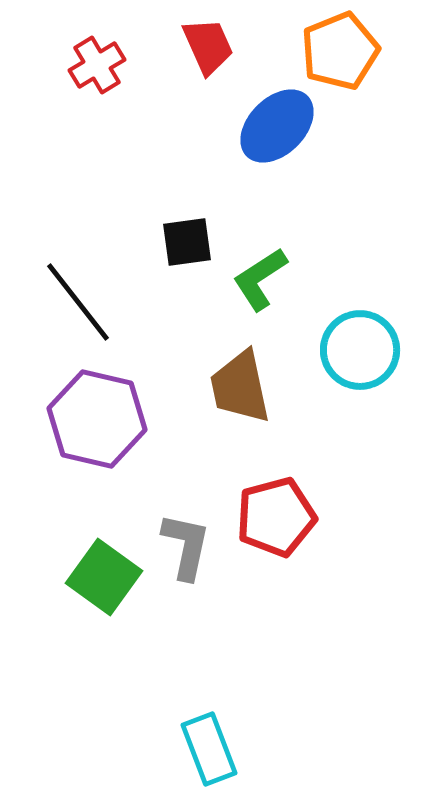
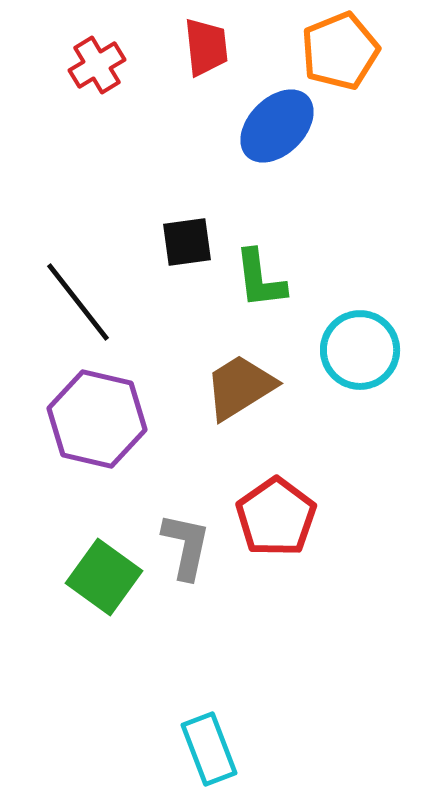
red trapezoid: moved 2 px left, 1 px down; rotated 18 degrees clockwise
green L-shape: rotated 64 degrees counterclockwise
brown trapezoid: rotated 70 degrees clockwise
red pentagon: rotated 20 degrees counterclockwise
